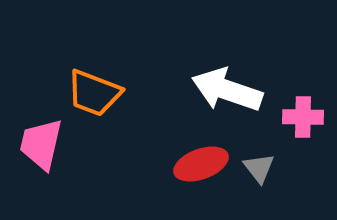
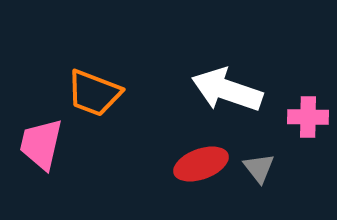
pink cross: moved 5 px right
